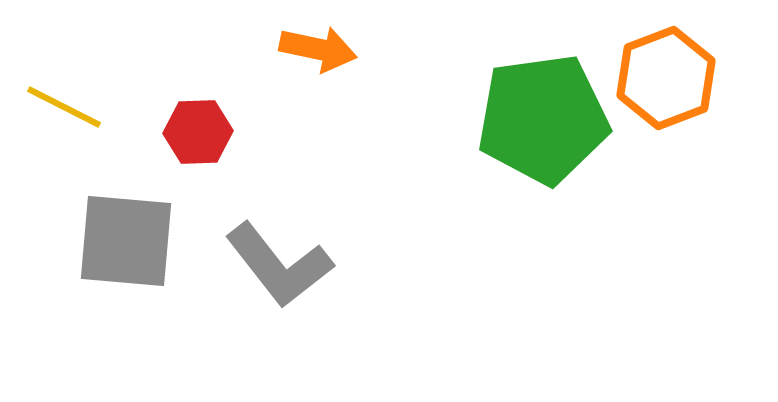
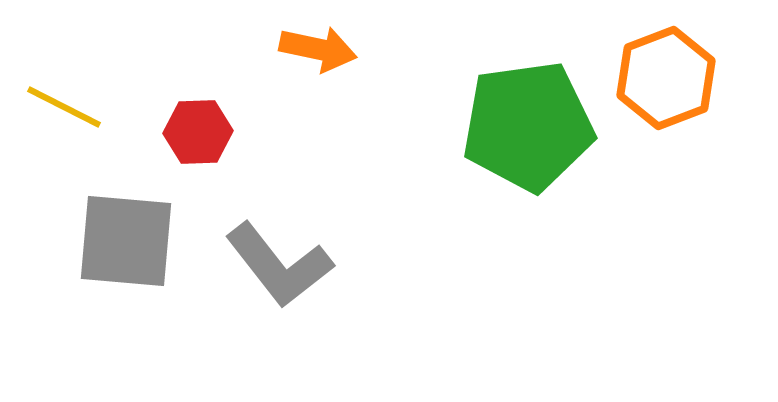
green pentagon: moved 15 px left, 7 px down
